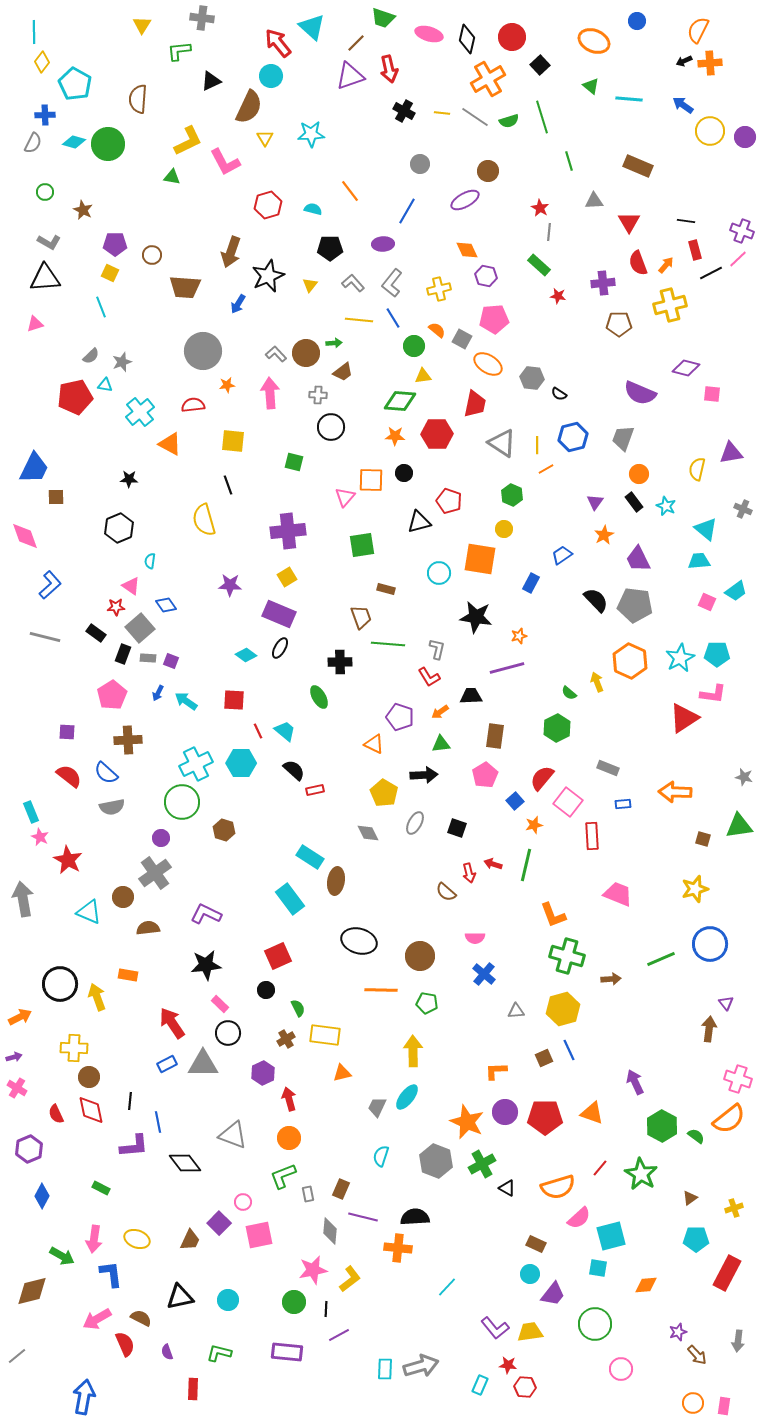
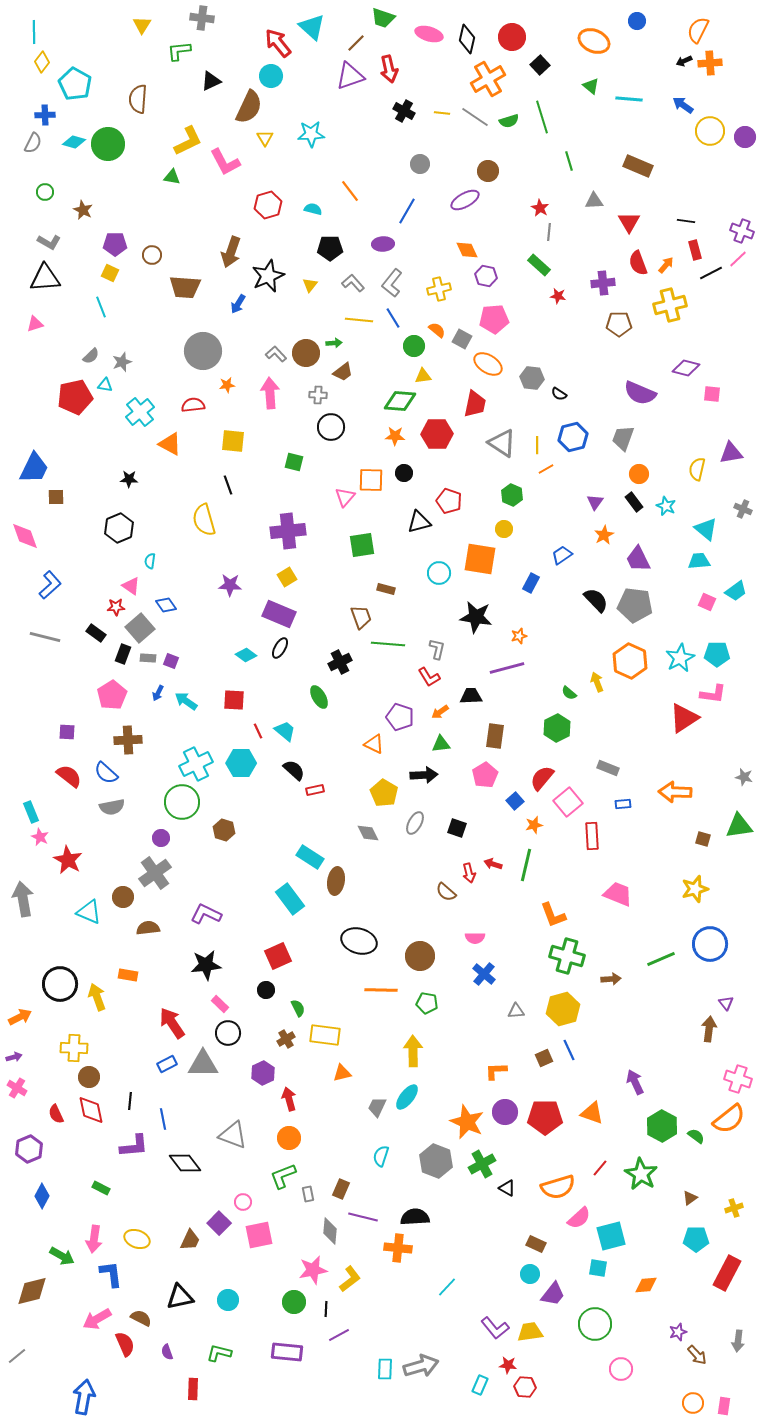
black cross at (340, 662): rotated 25 degrees counterclockwise
pink square at (568, 802): rotated 12 degrees clockwise
blue line at (158, 1122): moved 5 px right, 3 px up
